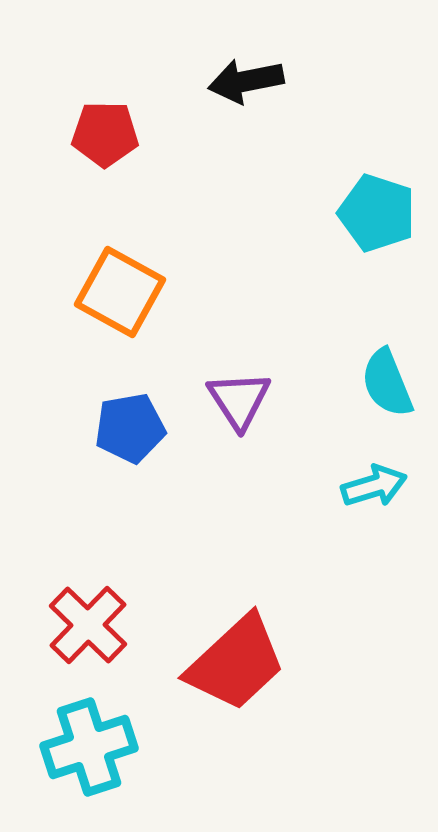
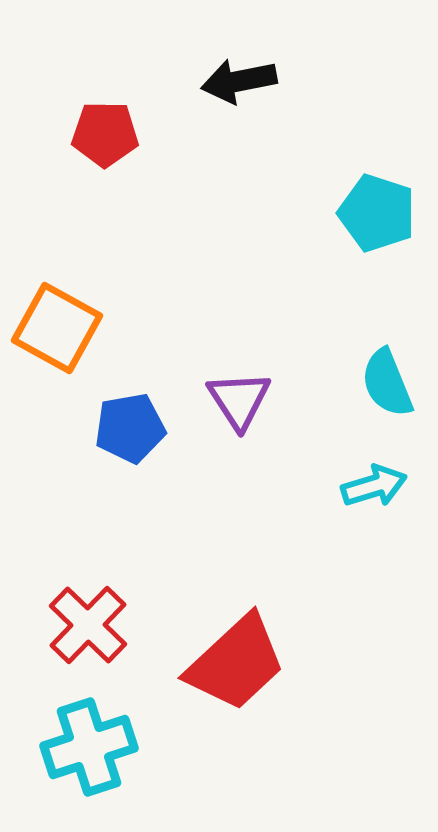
black arrow: moved 7 px left
orange square: moved 63 px left, 36 px down
